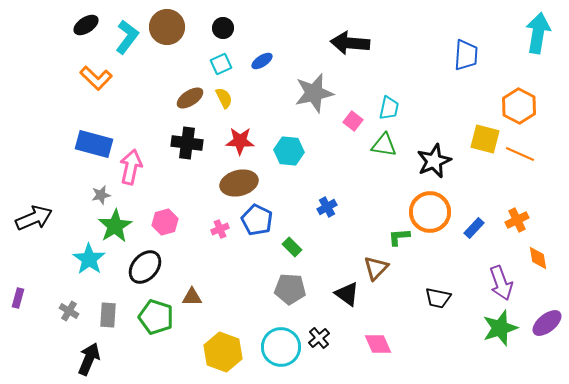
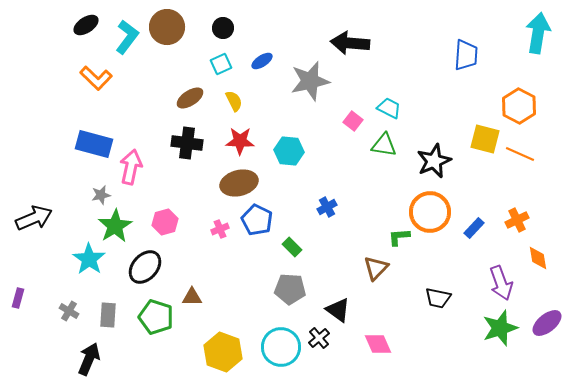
gray star at (314, 93): moved 4 px left, 12 px up
yellow semicircle at (224, 98): moved 10 px right, 3 px down
cyan trapezoid at (389, 108): rotated 75 degrees counterclockwise
black triangle at (347, 294): moved 9 px left, 16 px down
